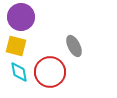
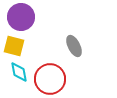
yellow square: moved 2 px left
red circle: moved 7 px down
